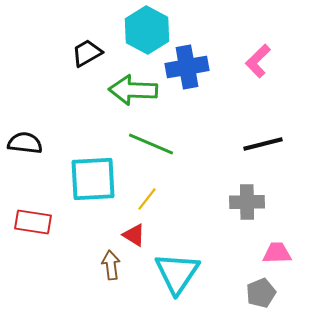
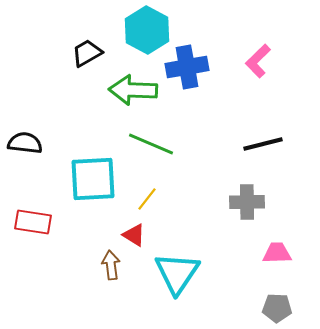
gray pentagon: moved 16 px right, 15 px down; rotated 24 degrees clockwise
